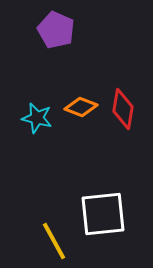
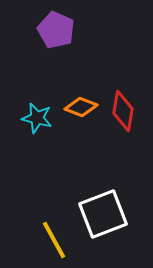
red diamond: moved 2 px down
white square: rotated 15 degrees counterclockwise
yellow line: moved 1 px up
